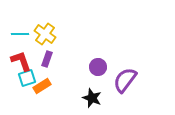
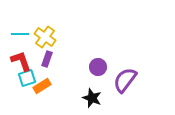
yellow cross: moved 3 px down
